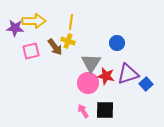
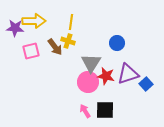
pink circle: moved 1 px up
pink arrow: moved 2 px right
